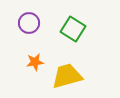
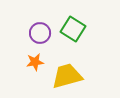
purple circle: moved 11 px right, 10 px down
